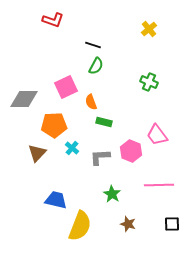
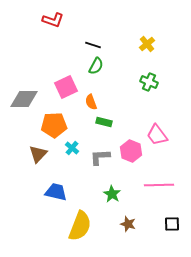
yellow cross: moved 2 px left, 15 px down
brown triangle: moved 1 px right, 1 px down
blue trapezoid: moved 8 px up
